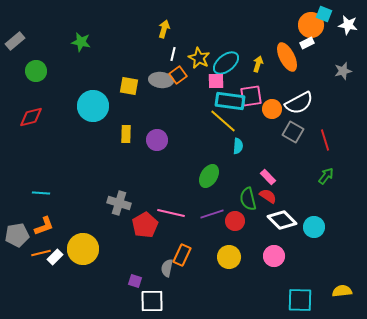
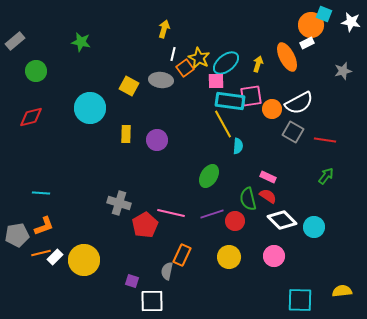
white star at (348, 25): moved 3 px right, 3 px up
orange square at (178, 75): moved 7 px right, 7 px up
yellow square at (129, 86): rotated 18 degrees clockwise
cyan circle at (93, 106): moved 3 px left, 2 px down
yellow line at (223, 121): moved 3 px down; rotated 20 degrees clockwise
red line at (325, 140): rotated 65 degrees counterclockwise
pink rectangle at (268, 177): rotated 21 degrees counterclockwise
yellow circle at (83, 249): moved 1 px right, 11 px down
gray semicircle at (167, 268): moved 3 px down
purple square at (135, 281): moved 3 px left
